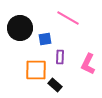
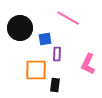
purple rectangle: moved 3 px left, 3 px up
black rectangle: rotated 56 degrees clockwise
